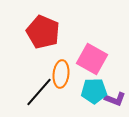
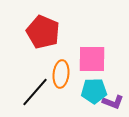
pink square: rotated 28 degrees counterclockwise
black line: moved 4 px left
purple L-shape: moved 2 px left, 3 px down
